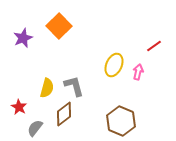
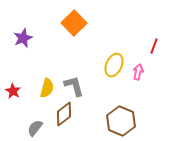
orange square: moved 15 px right, 3 px up
red line: rotated 35 degrees counterclockwise
red star: moved 6 px left, 16 px up
